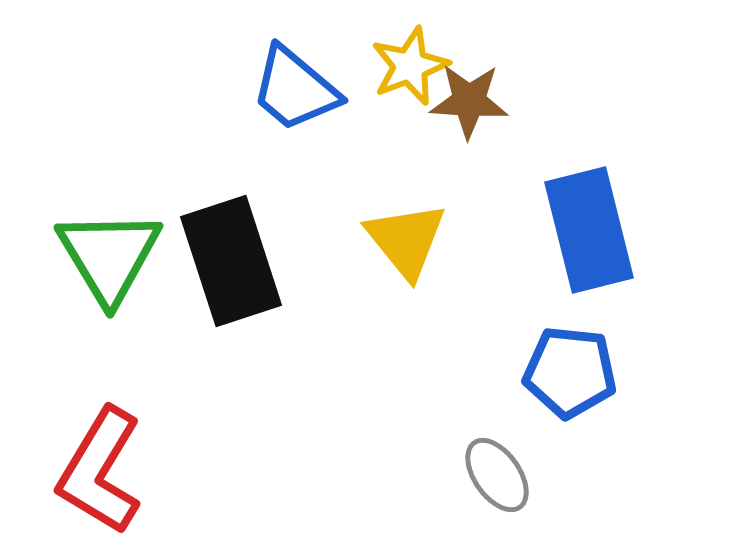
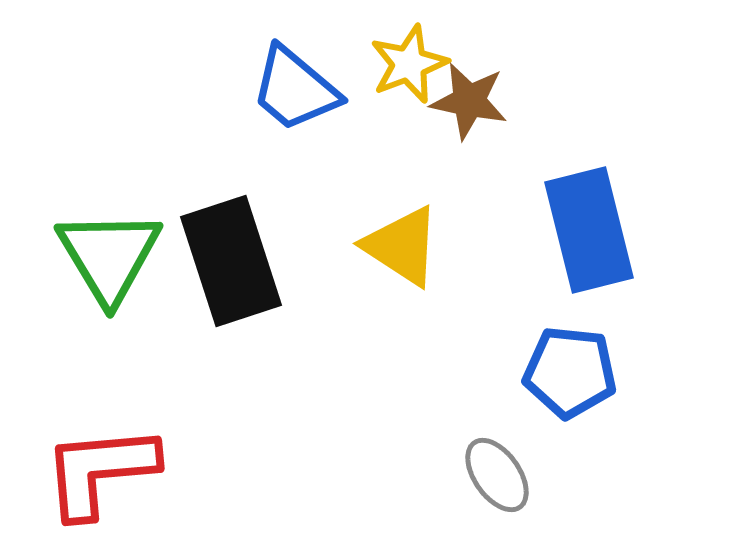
yellow star: moved 1 px left, 2 px up
brown star: rotated 8 degrees clockwise
yellow triangle: moved 4 px left, 6 px down; rotated 18 degrees counterclockwise
red L-shape: rotated 54 degrees clockwise
